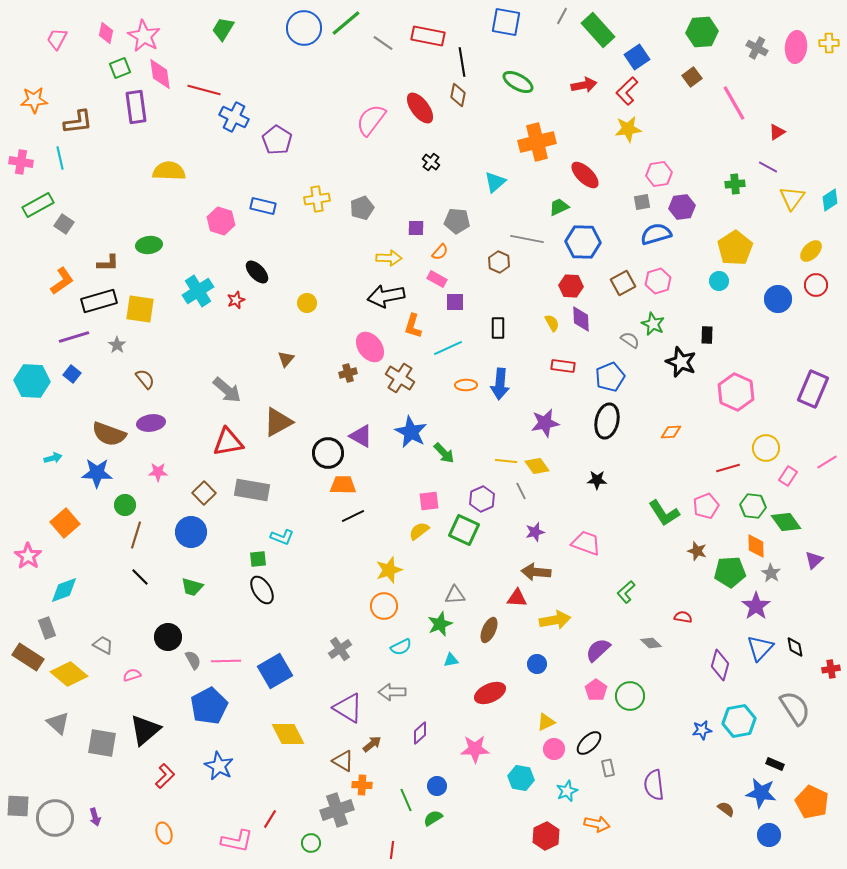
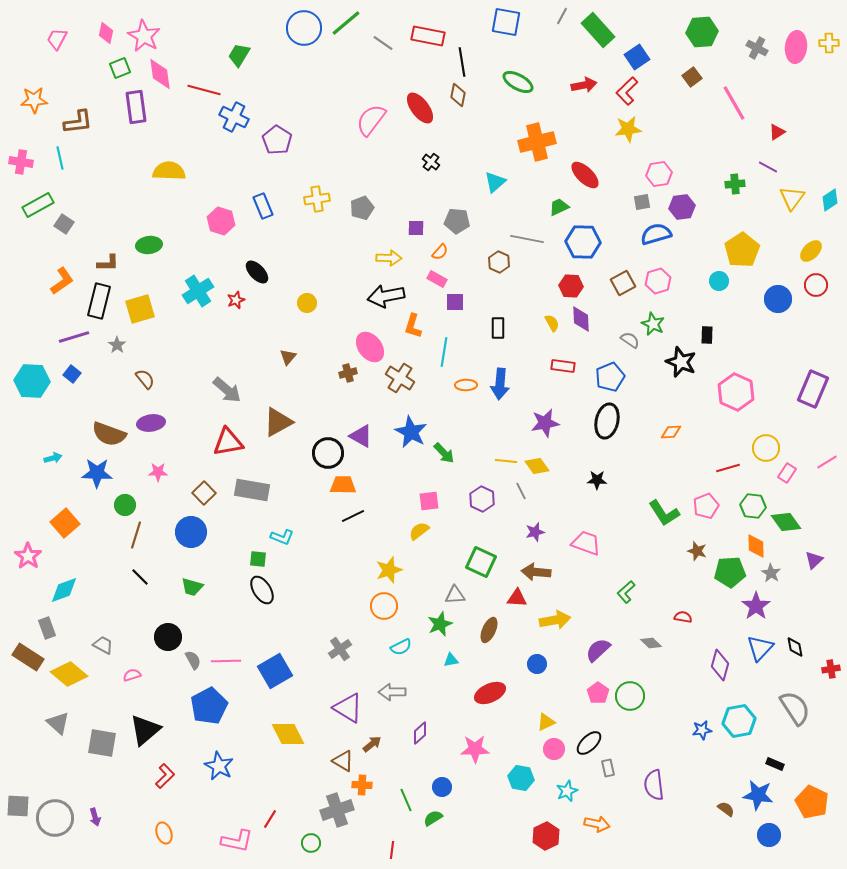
green trapezoid at (223, 29): moved 16 px right, 26 px down
blue rectangle at (263, 206): rotated 55 degrees clockwise
yellow pentagon at (735, 248): moved 7 px right, 2 px down
black rectangle at (99, 301): rotated 60 degrees counterclockwise
yellow square at (140, 309): rotated 24 degrees counterclockwise
cyan line at (448, 348): moved 4 px left, 4 px down; rotated 56 degrees counterclockwise
brown triangle at (286, 359): moved 2 px right, 2 px up
pink rectangle at (788, 476): moved 1 px left, 3 px up
purple hexagon at (482, 499): rotated 10 degrees counterclockwise
green square at (464, 530): moved 17 px right, 32 px down
green square at (258, 559): rotated 12 degrees clockwise
pink pentagon at (596, 690): moved 2 px right, 3 px down
blue circle at (437, 786): moved 5 px right, 1 px down
blue star at (761, 793): moved 3 px left, 2 px down
